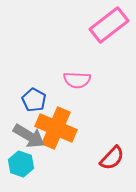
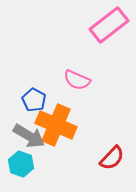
pink semicircle: rotated 20 degrees clockwise
orange cross: moved 3 px up
